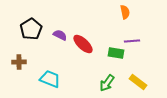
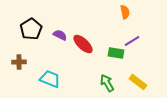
purple line: rotated 28 degrees counterclockwise
green arrow: rotated 114 degrees clockwise
